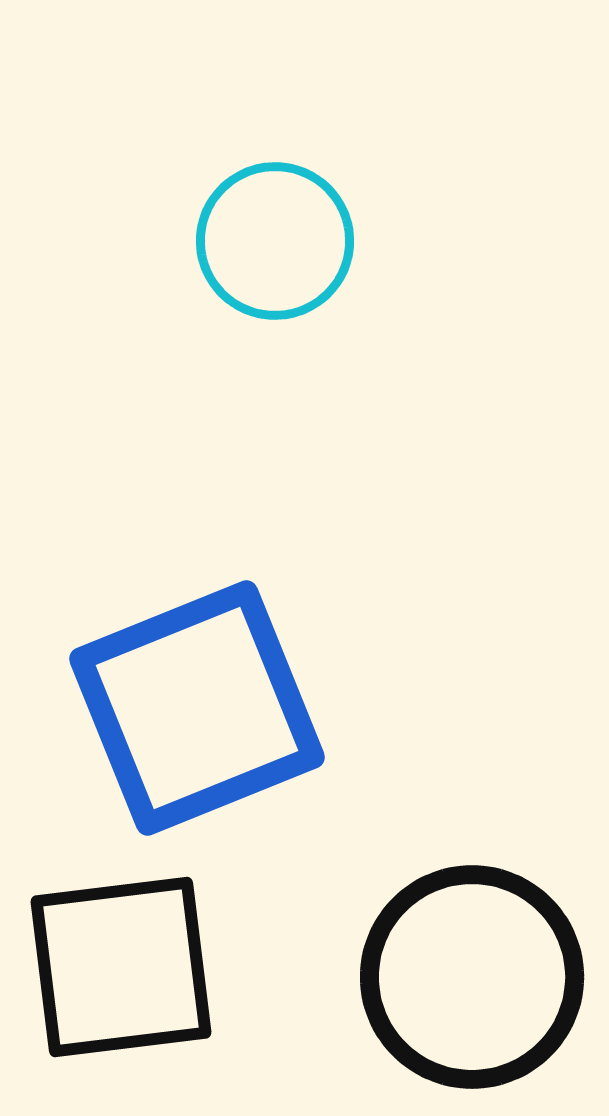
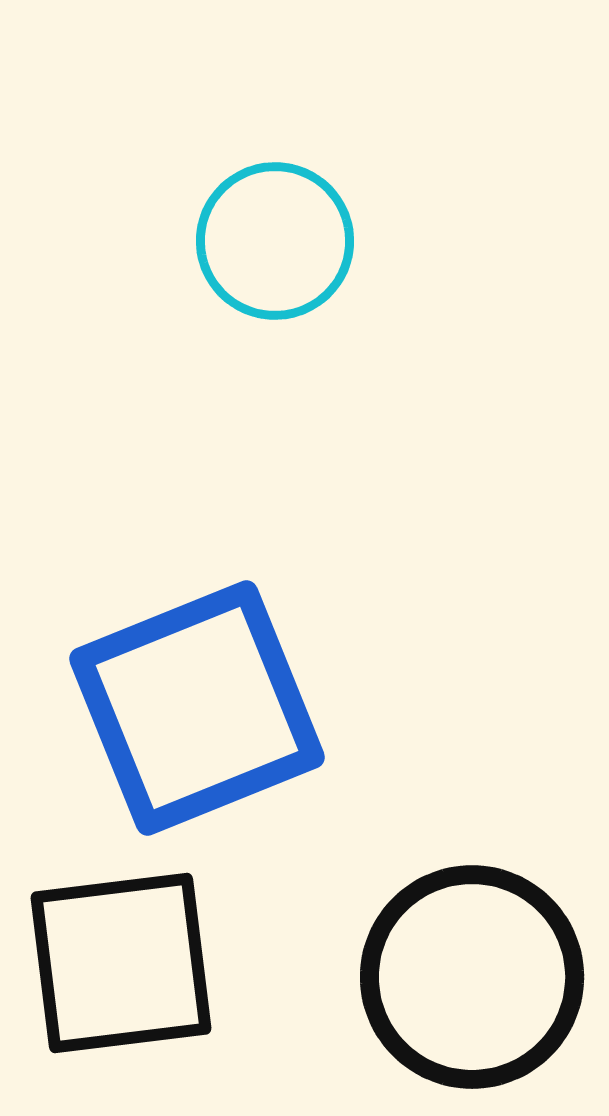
black square: moved 4 px up
